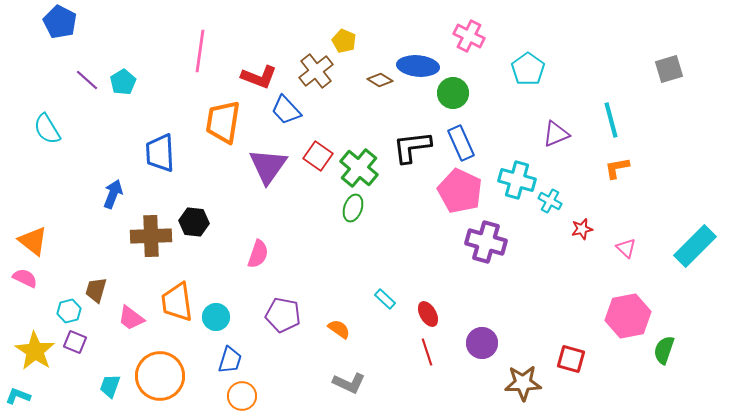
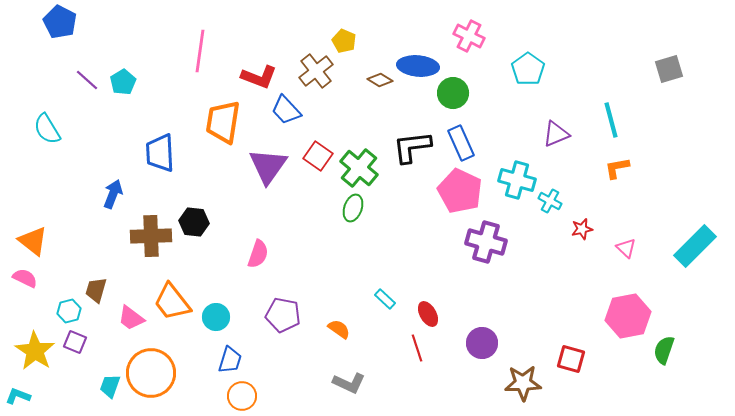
orange trapezoid at (177, 302): moved 5 px left; rotated 30 degrees counterclockwise
red line at (427, 352): moved 10 px left, 4 px up
orange circle at (160, 376): moved 9 px left, 3 px up
